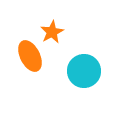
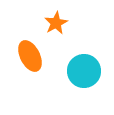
orange star: moved 4 px right, 9 px up
